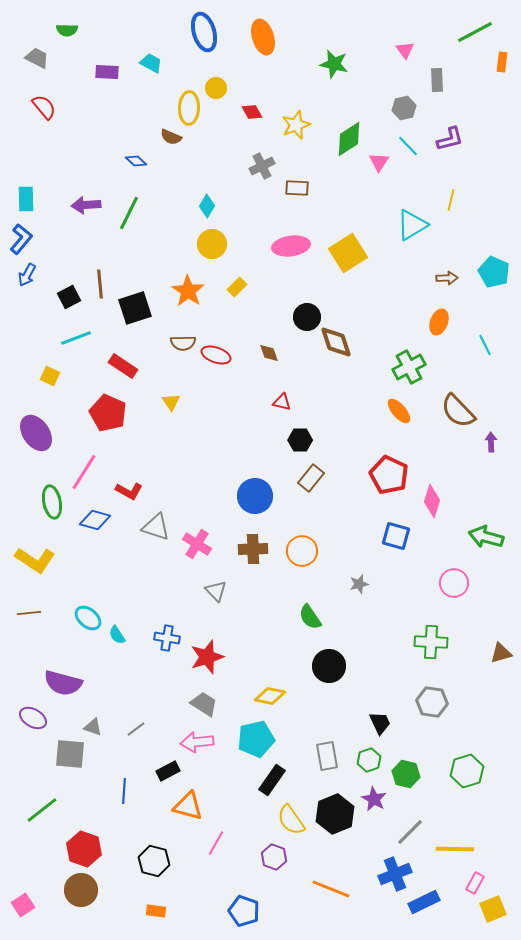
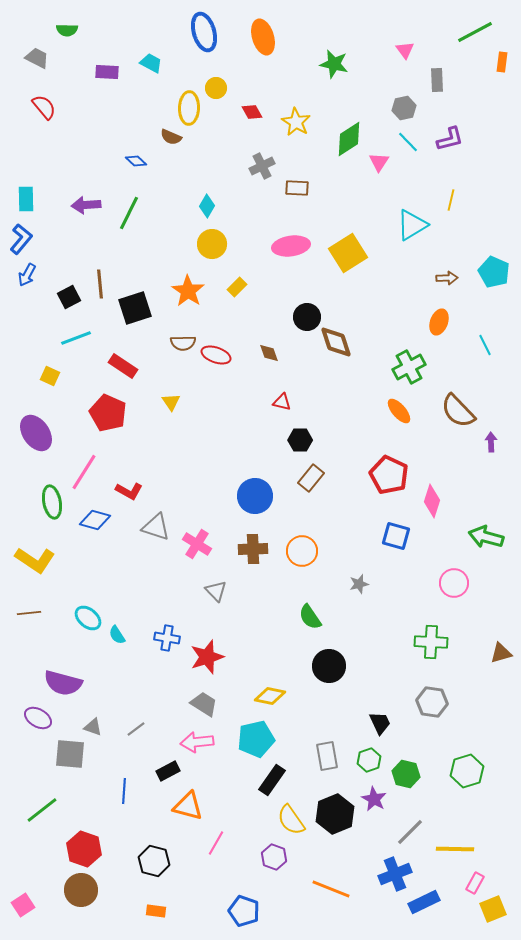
yellow star at (296, 125): moved 3 px up; rotated 20 degrees counterclockwise
cyan line at (408, 146): moved 4 px up
purple ellipse at (33, 718): moved 5 px right
